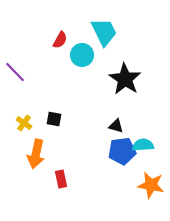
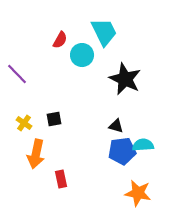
purple line: moved 2 px right, 2 px down
black star: rotated 8 degrees counterclockwise
black square: rotated 21 degrees counterclockwise
orange star: moved 13 px left, 8 px down
